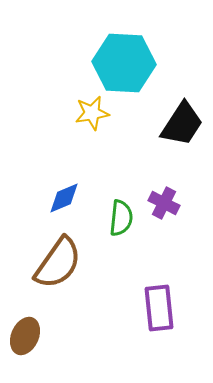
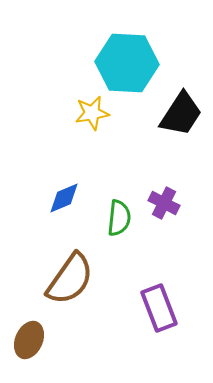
cyan hexagon: moved 3 px right
black trapezoid: moved 1 px left, 10 px up
green semicircle: moved 2 px left
brown semicircle: moved 12 px right, 16 px down
purple rectangle: rotated 15 degrees counterclockwise
brown ellipse: moved 4 px right, 4 px down
